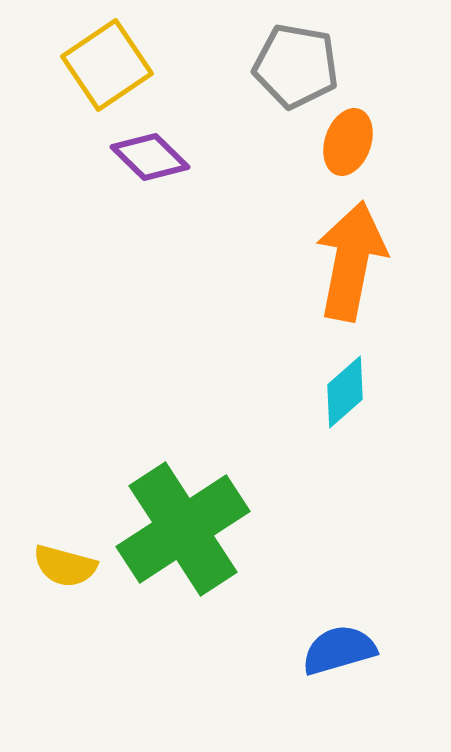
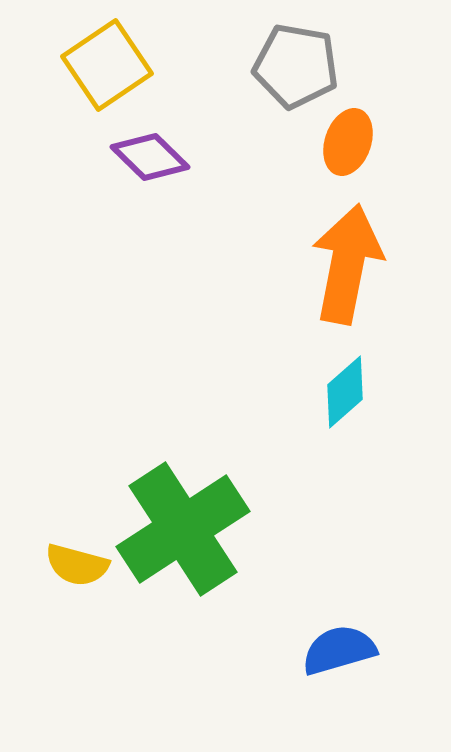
orange arrow: moved 4 px left, 3 px down
yellow semicircle: moved 12 px right, 1 px up
